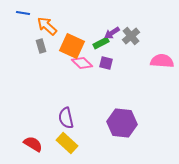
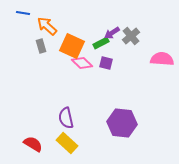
pink semicircle: moved 2 px up
